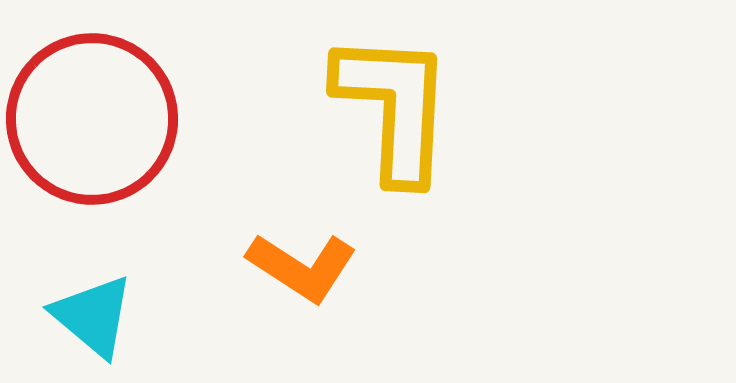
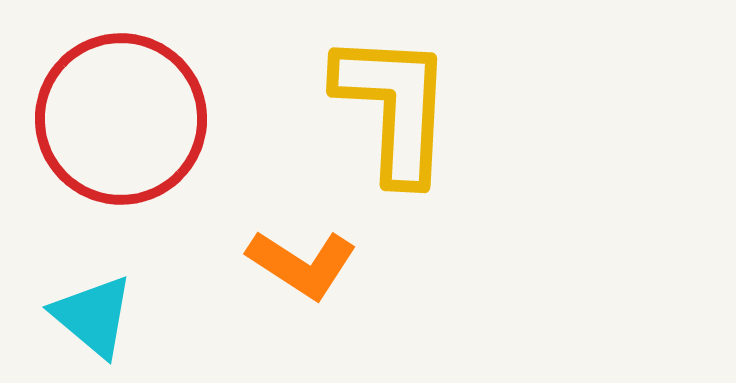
red circle: moved 29 px right
orange L-shape: moved 3 px up
